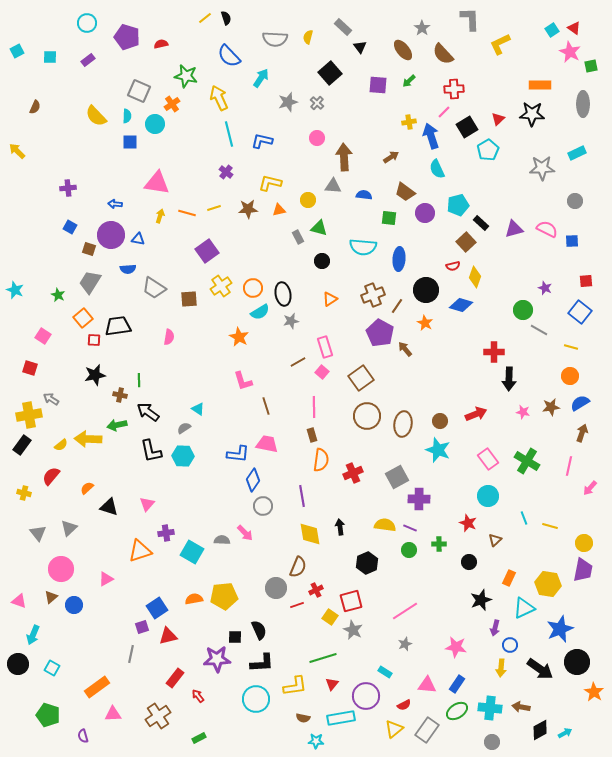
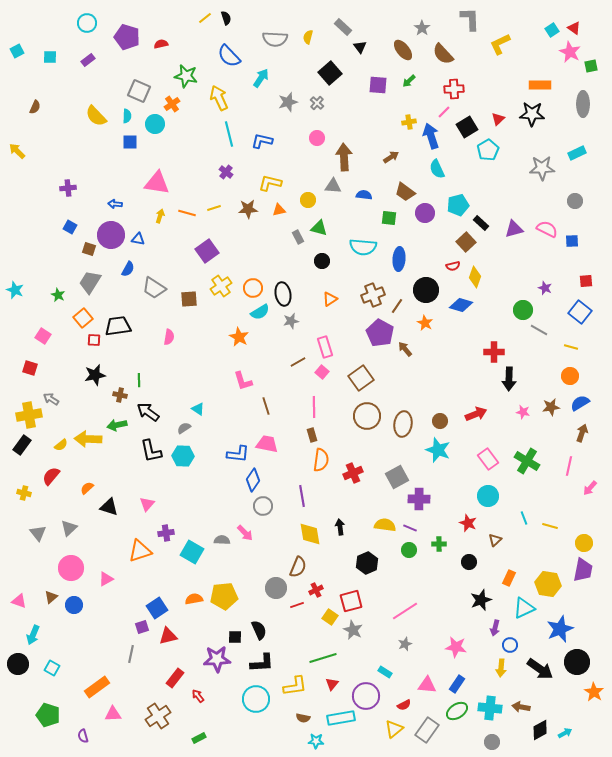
blue semicircle at (128, 269): rotated 56 degrees counterclockwise
pink circle at (61, 569): moved 10 px right, 1 px up
